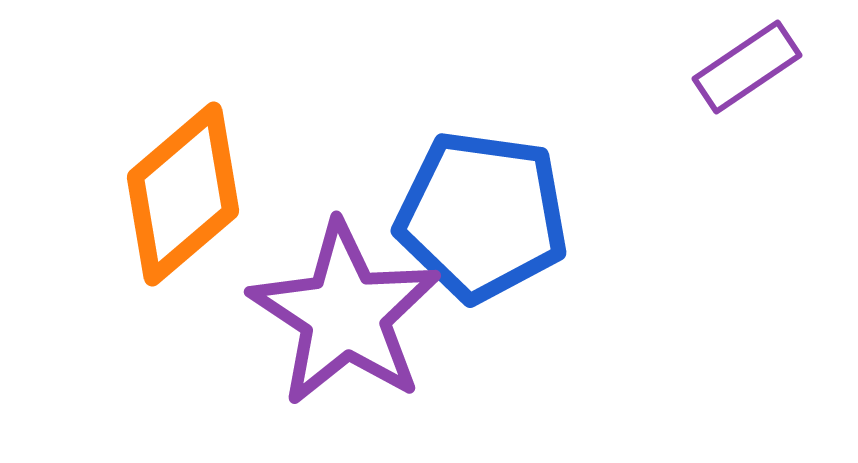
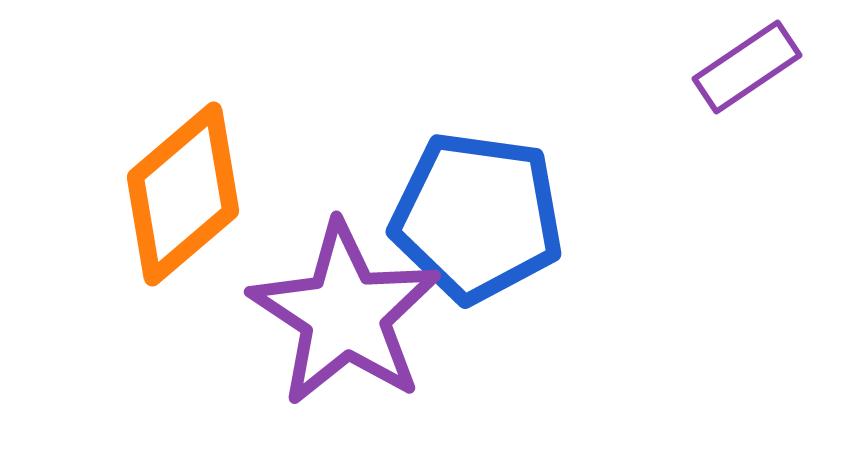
blue pentagon: moved 5 px left, 1 px down
